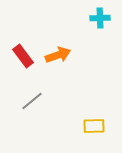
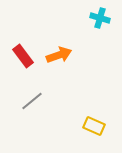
cyan cross: rotated 18 degrees clockwise
orange arrow: moved 1 px right
yellow rectangle: rotated 25 degrees clockwise
